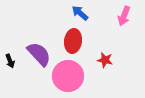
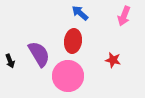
purple semicircle: rotated 12 degrees clockwise
red star: moved 8 px right
